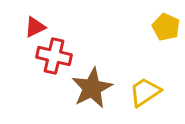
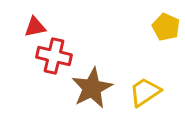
red triangle: rotated 15 degrees clockwise
